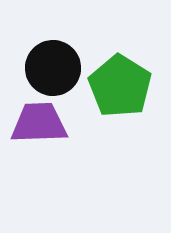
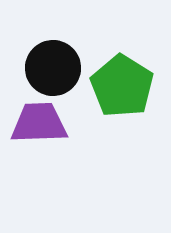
green pentagon: moved 2 px right
